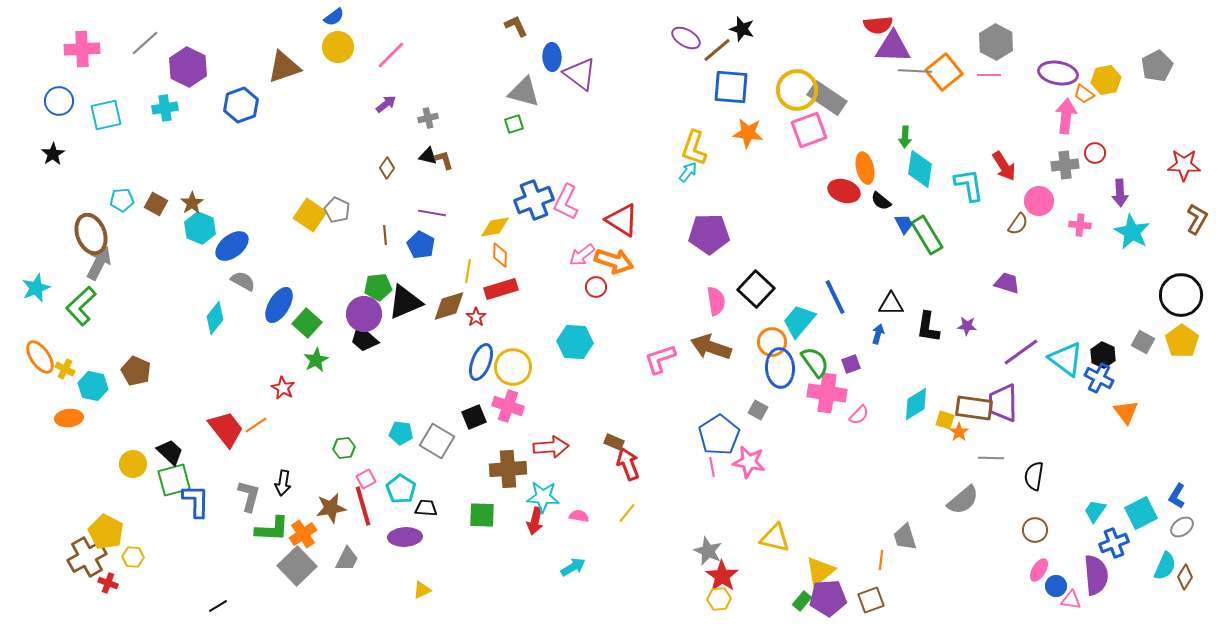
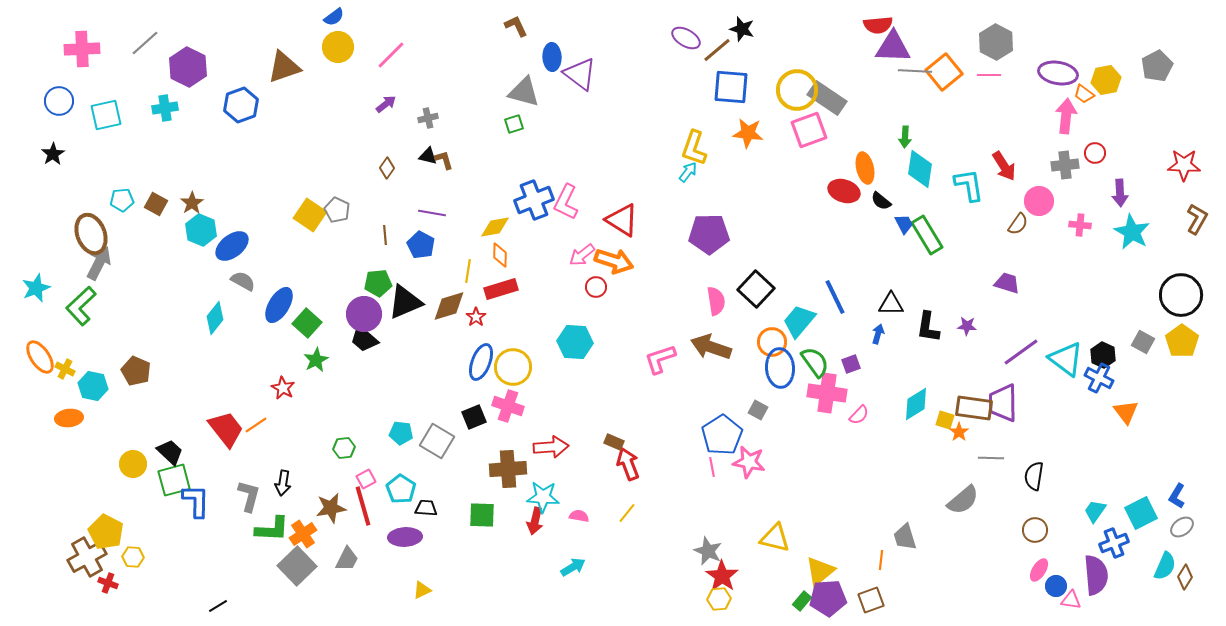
cyan hexagon at (200, 228): moved 1 px right, 2 px down
green pentagon at (378, 287): moved 4 px up
blue pentagon at (719, 435): moved 3 px right
